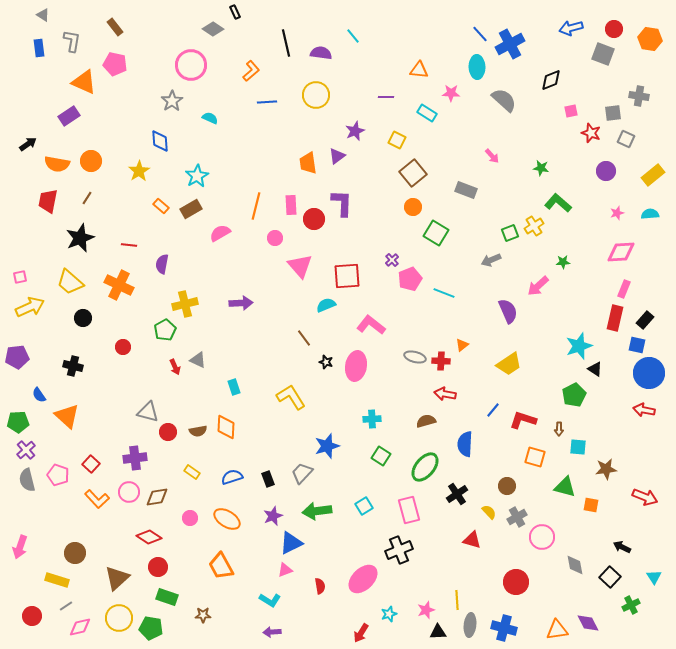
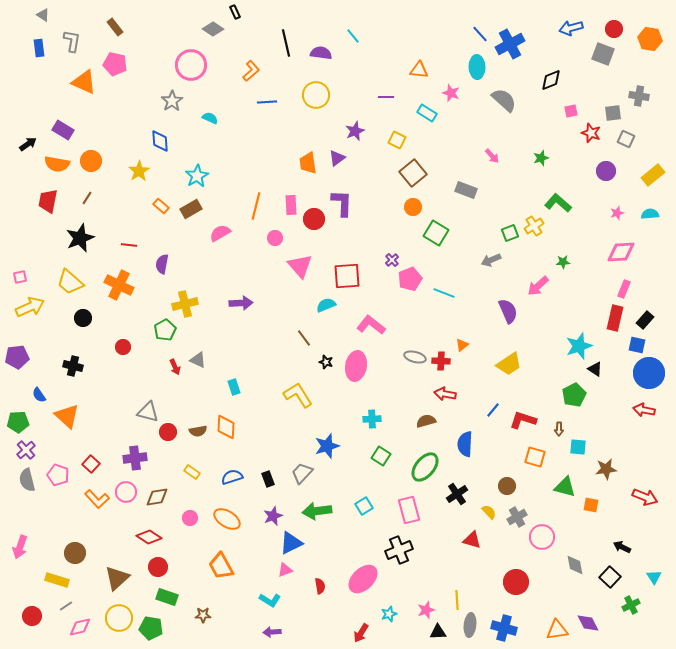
pink star at (451, 93): rotated 18 degrees clockwise
purple rectangle at (69, 116): moved 6 px left, 14 px down; rotated 65 degrees clockwise
purple triangle at (337, 156): moved 2 px down
green star at (541, 168): moved 10 px up; rotated 28 degrees counterclockwise
yellow L-shape at (291, 397): moved 7 px right, 2 px up
pink circle at (129, 492): moved 3 px left
